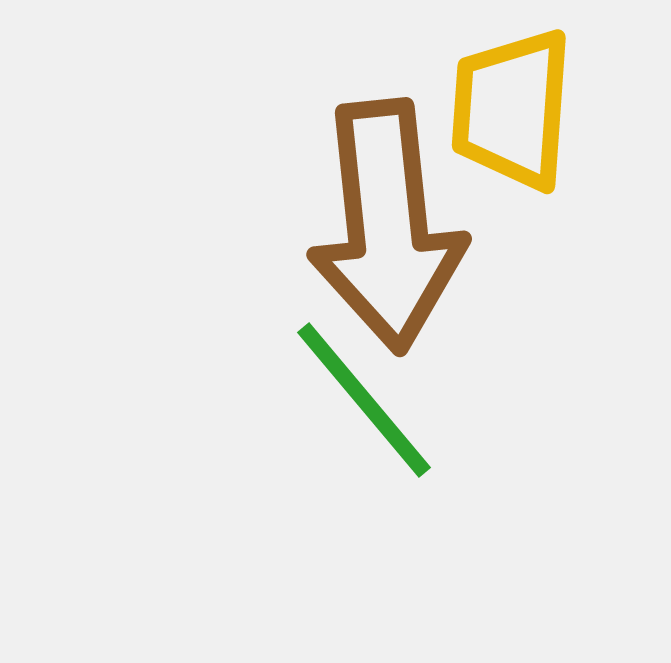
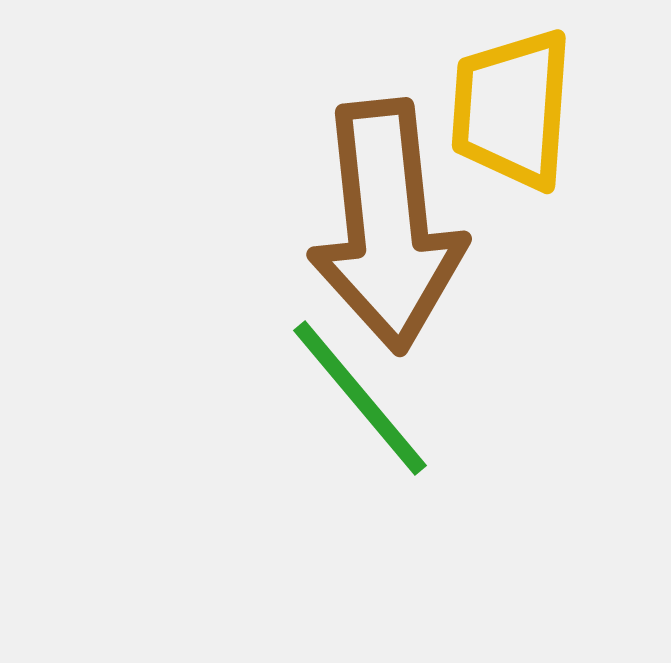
green line: moved 4 px left, 2 px up
